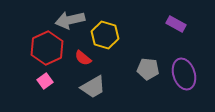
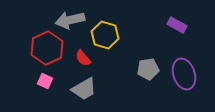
purple rectangle: moved 1 px right, 1 px down
red semicircle: rotated 12 degrees clockwise
gray pentagon: rotated 15 degrees counterclockwise
pink square: rotated 28 degrees counterclockwise
gray trapezoid: moved 9 px left, 2 px down
